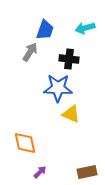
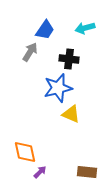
blue trapezoid: rotated 15 degrees clockwise
blue star: rotated 16 degrees counterclockwise
orange diamond: moved 9 px down
brown rectangle: rotated 18 degrees clockwise
